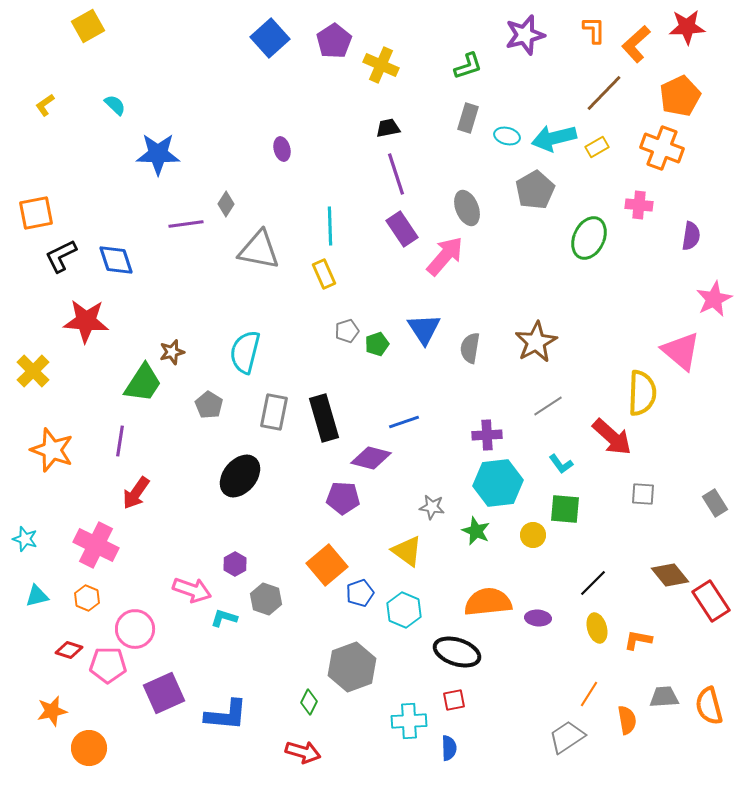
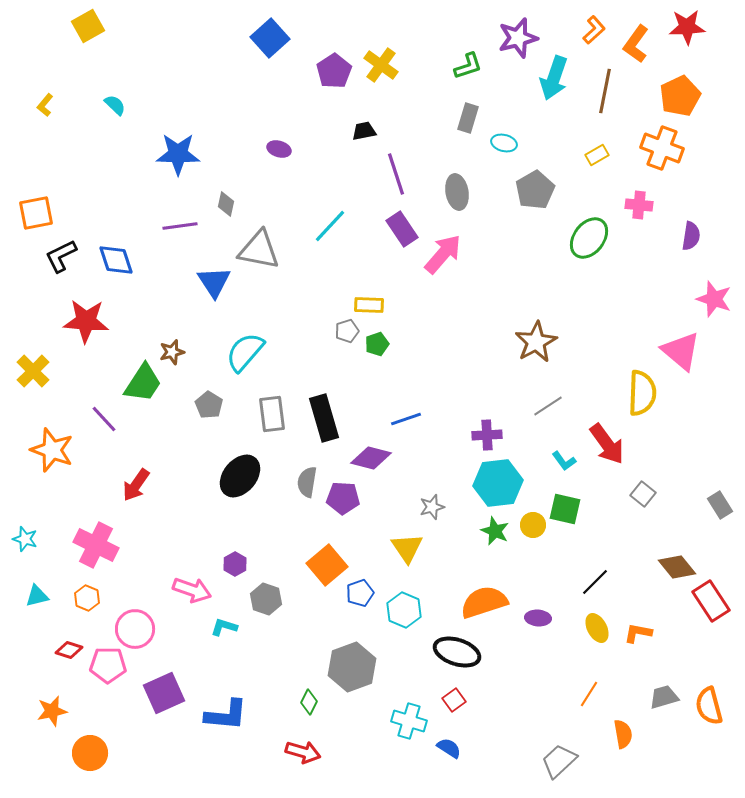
orange L-shape at (594, 30): rotated 48 degrees clockwise
purple star at (525, 35): moved 7 px left, 3 px down
purple pentagon at (334, 41): moved 30 px down
orange L-shape at (636, 44): rotated 12 degrees counterclockwise
yellow cross at (381, 65): rotated 12 degrees clockwise
brown line at (604, 93): moved 1 px right, 2 px up; rotated 33 degrees counterclockwise
yellow L-shape at (45, 105): rotated 15 degrees counterclockwise
black trapezoid at (388, 128): moved 24 px left, 3 px down
cyan ellipse at (507, 136): moved 3 px left, 7 px down
cyan arrow at (554, 138): moved 60 px up; rotated 57 degrees counterclockwise
yellow rectangle at (597, 147): moved 8 px down
purple ellipse at (282, 149): moved 3 px left; rotated 60 degrees counterclockwise
blue star at (158, 154): moved 20 px right
gray diamond at (226, 204): rotated 20 degrees counterclockwise
gray ellipse at (467, 208): moved 10 px left, 16 px up; rotated 12 degrees clockwise
purple line at (186, 224): moved 6 px left, 2 px down
cyan line at (330, 226): rotated 45 degrees clockwise
green ellipse at (589, 238): rotated 12 degrees clockwise
pink arrow at (445, 256): moved 2 px left, 2 px up
yellow rectangle at (324, 274): moved 45 px right, 31 px down; rotated 64 degrees counterclockwise
pink star at (714, 299): rotated 27 degrees counterclockwise
blue triangle at (424, 329): moved 210 px left, 47 px up
gray semicircle at (470, 348): moved 163 px left, 134 px down
cyan semicircle at (245, 352): rotated 27 degrees clockwise
gray rectangle at (274, 412): moved 2 px left, 2 px down; rotated 18 degrees counterclockwise
blue line at (404, 422): moved 2 px right, 3 px up
red arrow at (612, 437): moved 5 px left, 7 px down; rotated 12 degrees clockwise
purple line at (120, 441): moved 16 px left, 22 px up; rotated 52 degrees counterclockwise
cyan L-shape at (561, 464): moved 3 px right, 3 px up
red arrow at (136, 493): moved 8 px up
gray square at (643, 494): rotated 35 degrees clockwise
gray rectangle at (715, 503): moved 5 px right, 2 px down
gray star at (432, 507): rotated 25 degrees counterclockwise
green square at (565, 509): rotated 8 degrees clockwise
green star at (476, 531): moved 19 px right
yellow circle at (533, 535): moved 10 px up
yellow triangle at (407, 551): moved 3 px up; rotated 20 degrees clockwise
brown diamond at (670, 575): moved 7 px right, 8 px up
black line at (593, 583): moved 2 px right, 1 px up
orange semicircle at (488, 602): moved 4 px left; rotated 12 degrees counterclockwise
cyan L-shape at (224, 618): moved 9 px down
yellow ellipse at (597, 628): rotated 12 degrees counterclockwise
orange L-shape at (638, 640): moved 7 px up
gray trapezoid at (664, 697): rotated 12 degrees counterclockwise
red square at (454, 700): rotated 25 degrees counterclockwise
orange semicircle at (627, 720): moved 4 px left, 14 px down
cyan cross at (409, 721): rotated 20 degrees clockwise
gray trapezoid at (567, 737): moved 8 px left, 24 px down; rotated 9 degrees counterclockwise
orange circle at (89, 748): moved 1 px right, 5 px down
blue semicircle at (449, 748): rotated 55 degrees counterclockwise
